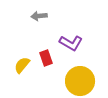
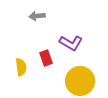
gray arrow: moved 2 px left
yellow semicircle: moved 1 px left, 2 px down; rotated 132 degrees clockwise
